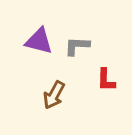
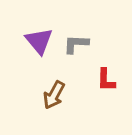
purple triangle: rotated 36 degrees clockwise
gray L-shape: moved 1 px left, 2 px up
